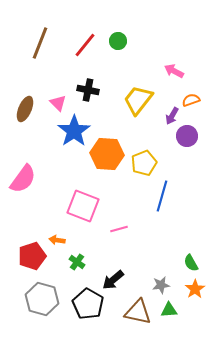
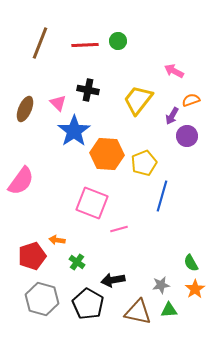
red line: rotated 48 degrees clockwise
pink semicircle: moved 2 px left, 2 px down
pink square: moved 9 px right, 3 px up
black arrow: rotated 30 degrees clockwise
